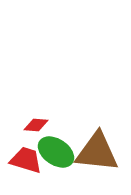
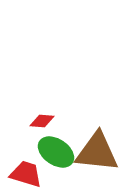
red diamond: moved 6 px right, 4 px up
red trapezoid: moved 14 px down
